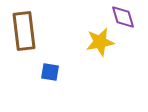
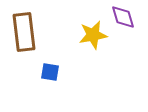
brown rectangle: moved 1 px down
yellow star: moved 7 px left, 7 px up
